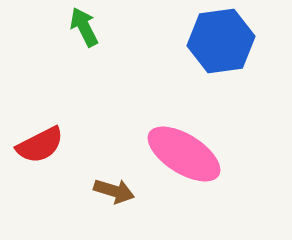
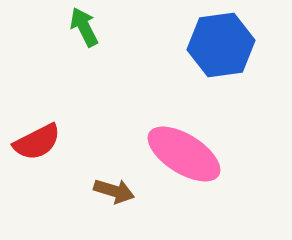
blue hexagon: moved 4 px down
red semicircle: moved 3 px left, 3 px up
